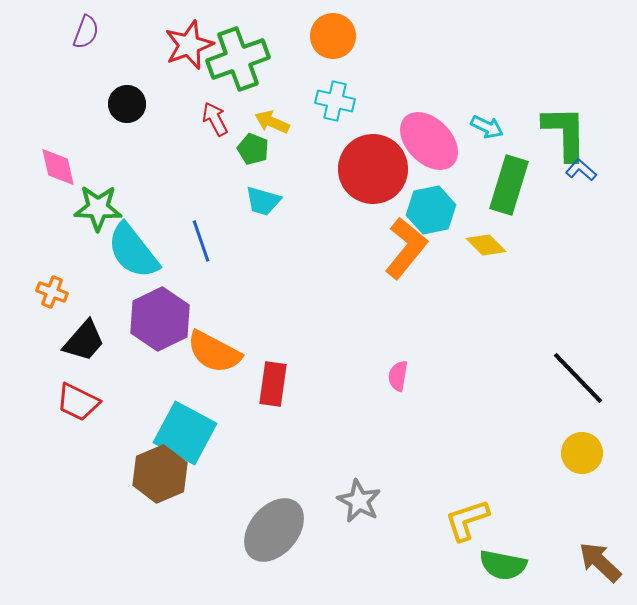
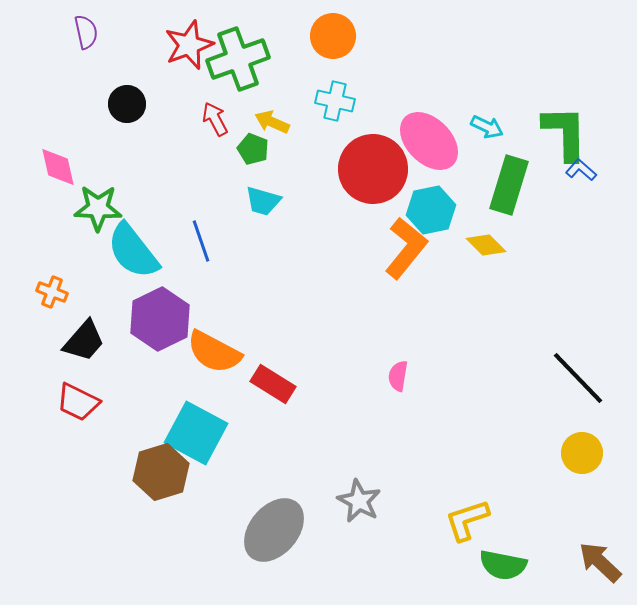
purple semicircle: rotated 32 degrees counterclockwise
red rectangle: rotated 66 degrees counterclockwise
cyan square: moved 11 px right
brown hexagon: moved 1 px right, 2 px up; rotated 6 degrees clockwise
